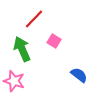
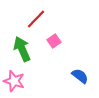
red line: moved 2 px right
pink square: rotated 24 degrees clockwise
blue semicircle: moved 1 px right, 1 px down
